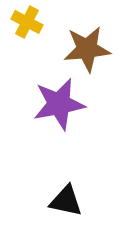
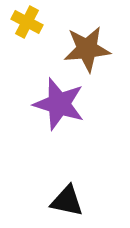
purple star: rotated 28 degrees clockwise
black triangle: moved 1 px right
